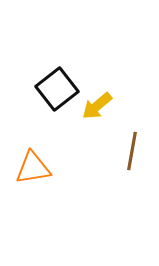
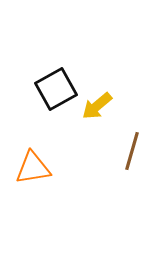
black square: moved 1 px left; rotated 9 degrees clockwise
brown line: rotated 6 degrees clockwise
